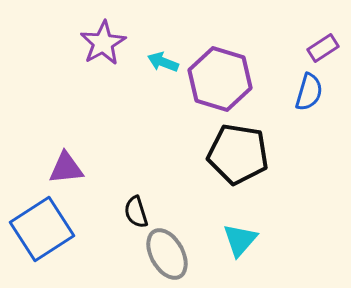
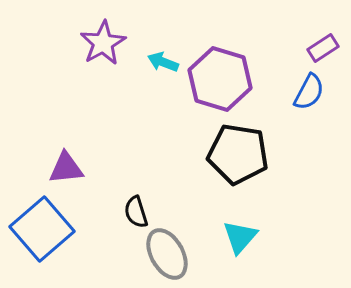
blue semicircle: rotated 12 degrees clockwise
blue square: rotated 8 degrees counterclockwise
cyan triangle: moved 3 px up
